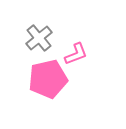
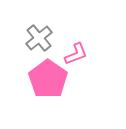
pink pentagon: rotated 24 degrees counterclockwise
